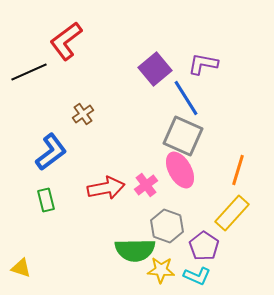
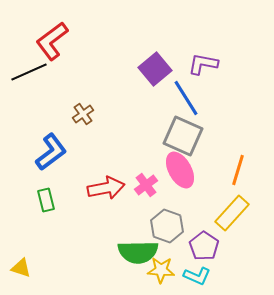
red L-shape: moved 14 px left
green semicircle: moved 3 px right, 2 px down
